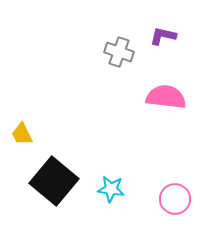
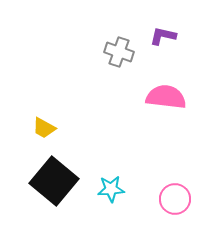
yellow trapezoid: moved 22 px right, 6 px up; rotated 35 degrees counterclockwise
cyan star: rotated 12 degrees counterclockwise
